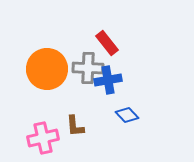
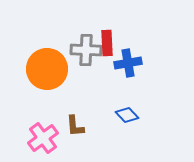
red rectangle: rotated 35 degrees clockwise
gray cross: moved 2 px left, 18 px up
blue cross: moved 20 px right, 17 px up
pink cross: rotated 24 degrees counterclockwise
